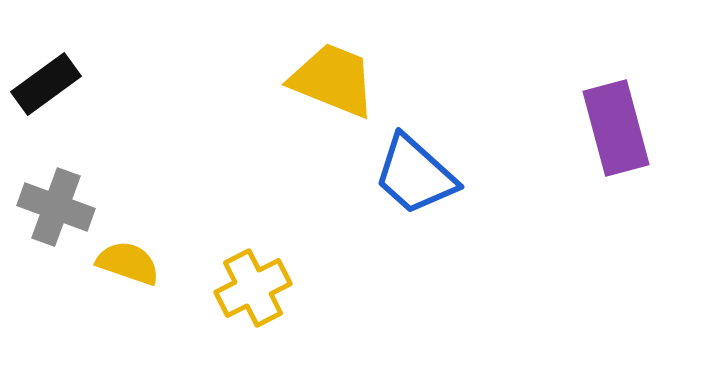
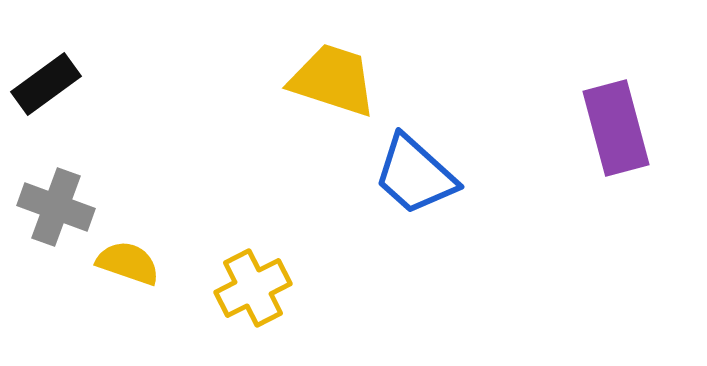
yellow trapezoid: rotated 4 degrees counterclockwise
